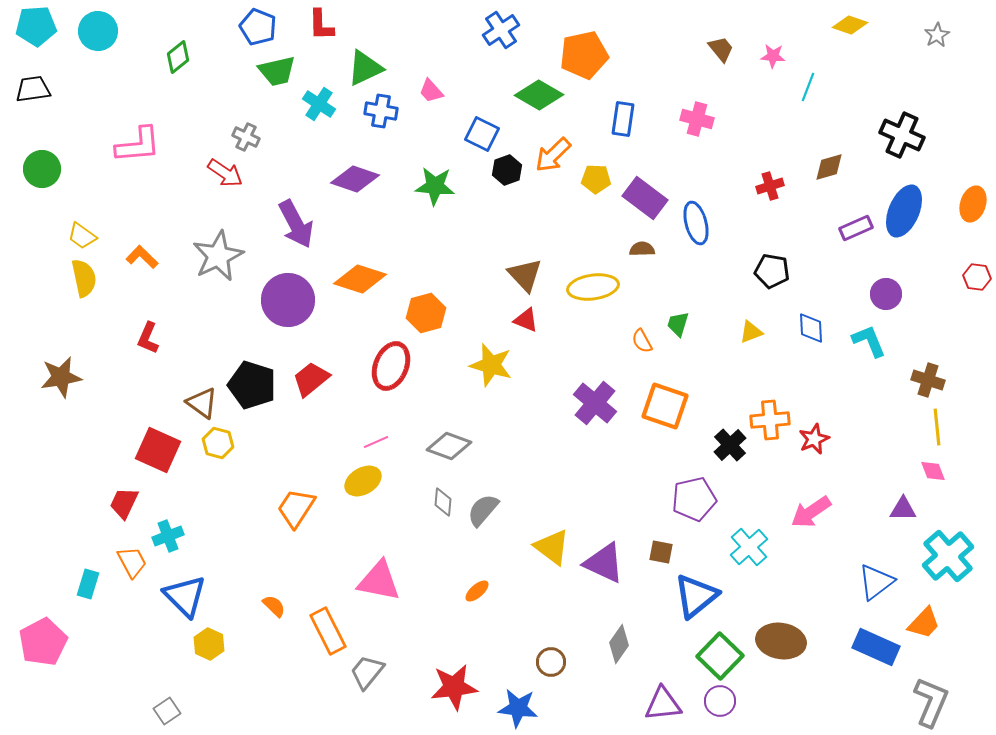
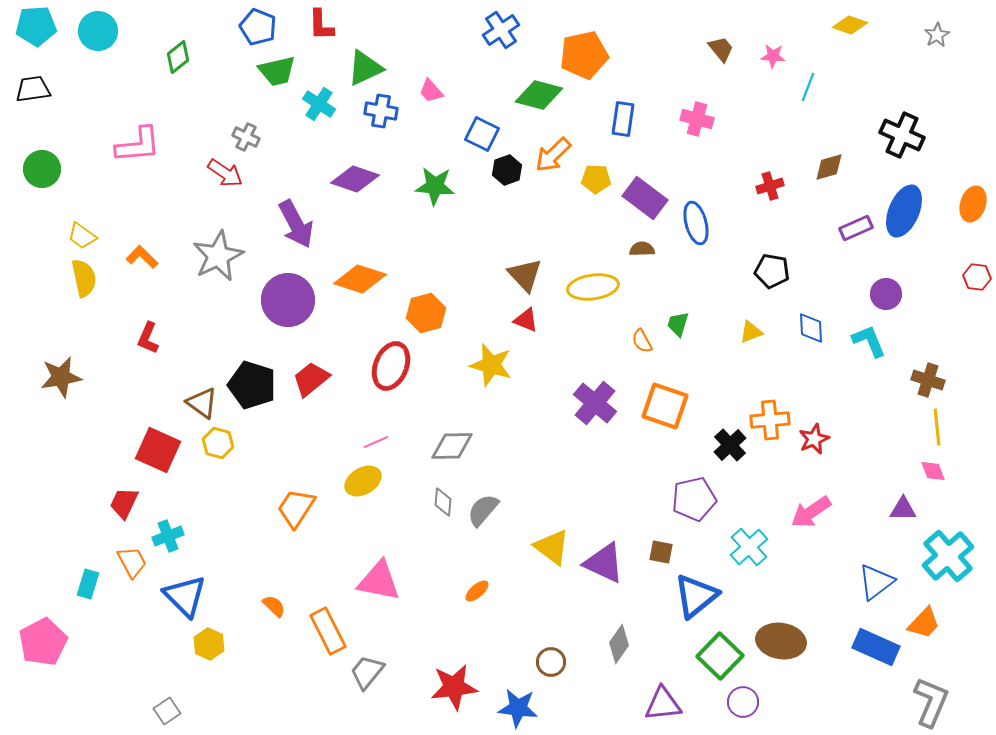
green diamond at (539, 95): rotated 15 degrees counterclockwise
gray diamond at (449, 446): moved 3 px right; rotated 21 degrees counterclockwise
purple circle at (720, 701): moved 23 px right, 1 px down
